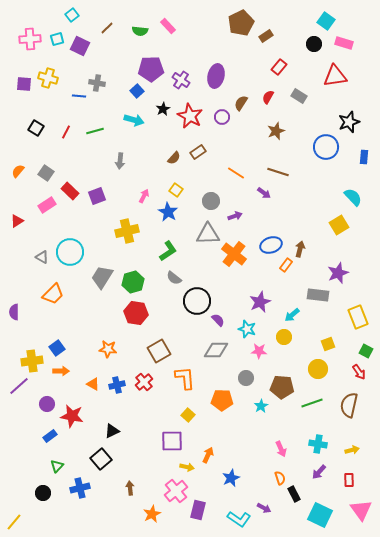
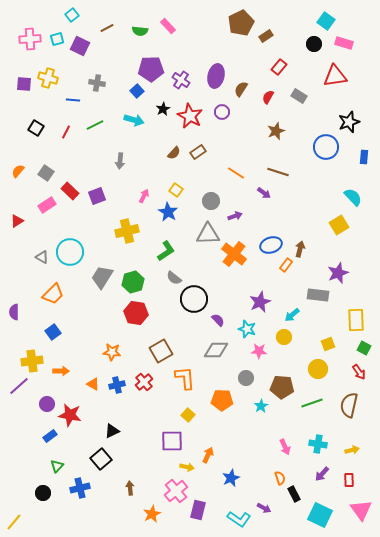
brown line at (107, 28): rotated 16 degrees clockwise
blue line at (79, 96): moved 6 px left, 4 px down
brown semicircle at (241, 103): moved 14 px up
purple circle at (222, 117): moved 5 px up
green line at (95, 131): moved 6 px up; rotated 12 degrees counterclockwise
brown semicircle at (174, 158): moved 5 px up
green L-shape at (168, 251): moved 2 px left
black circle at (197, 301): moved 3 px left, 2 px up
yellow rectangle at (358, 317): moved 2 px left, 3 px down; rotated 20 degrees clockwise
blue square at (57, 348): moved 4 px left, 16 px up
orange star at (108, 349): moved 4 px right, 3 px down
brown square at (159, 351): moved 2 px right
green square at (366, 351): moved 2 px left, 3 px up
red star at (72, 416): moved 2 px left, 1 px up
pink arrow at (281, 449): moved 4 px right, 2 px up
purple arrow at (319, 472): moved 3 px right, 2 px down
